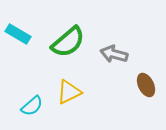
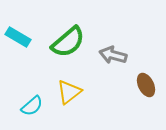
cyan rectangle: moved 3 px down
gray arrow: moved 1 px left, 1 px down
yellow triangle: rotated 12 degrees counterclockwise
